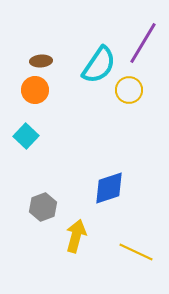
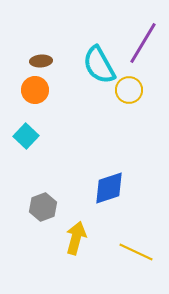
cyan semicircle: rotated 117 degrees clockwise
yellow arrow: moved 2 px down
